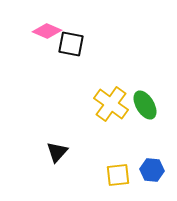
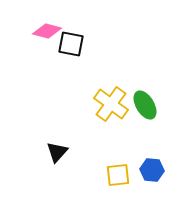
pink diamond: rotated 8 degrees counterclockwise
